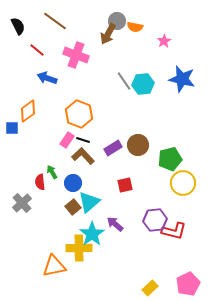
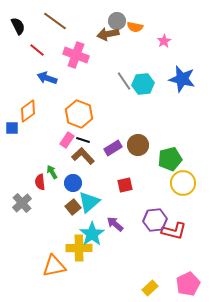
brown arrow: rotated 50 degrees clockwise
